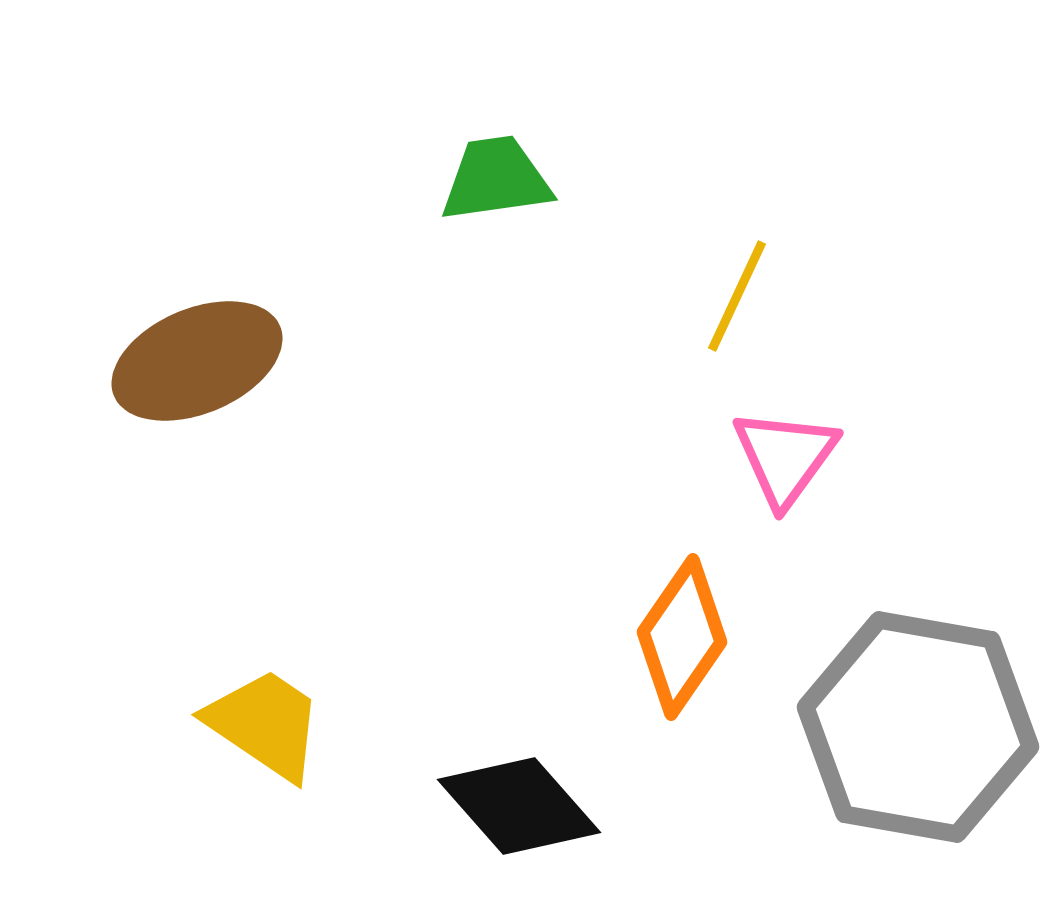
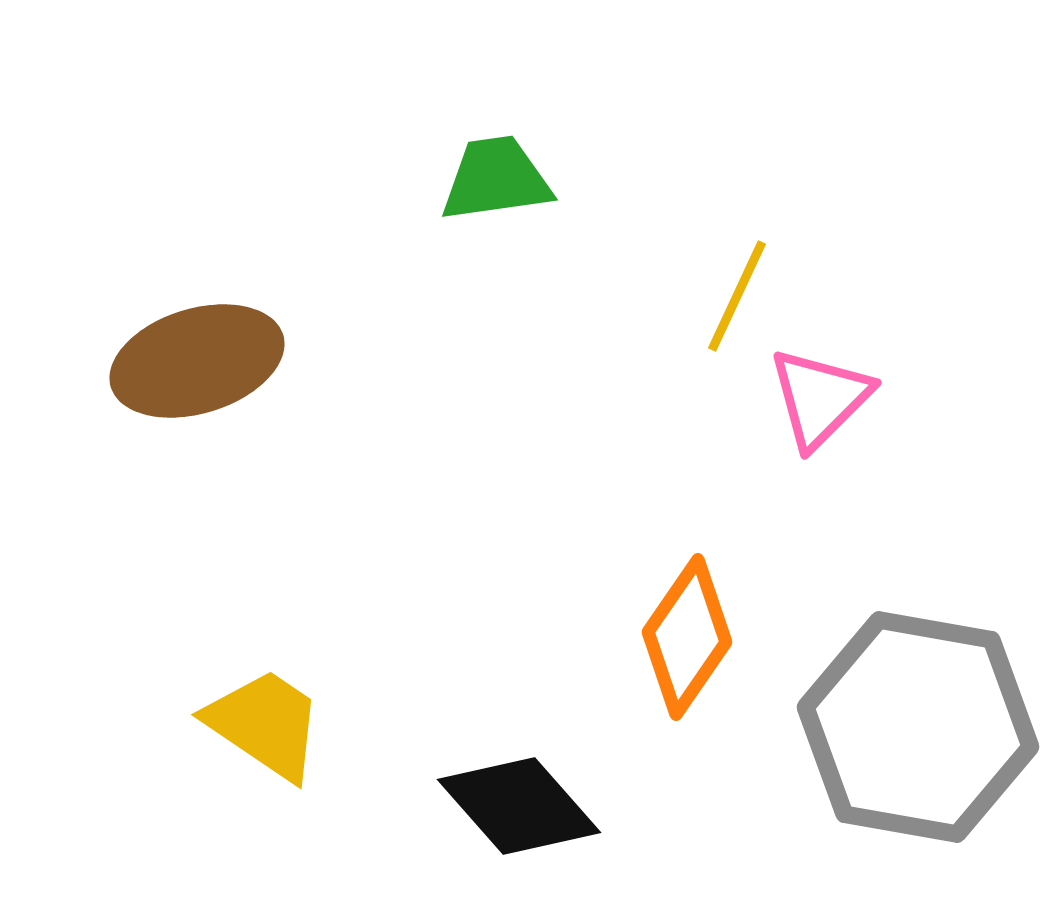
brown ellipse: rotated 6 degrees clockwise
pink triangle: moved 35 px right, 59 px up; rotated 9 degrees clockwise
orange diamond: moved 5 px right
